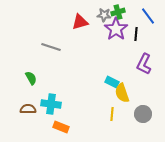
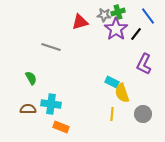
black line: rotated 32 degrees clockwise
